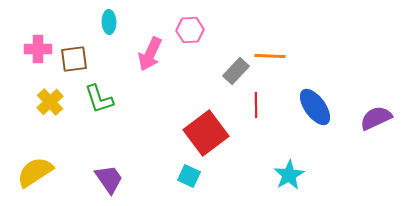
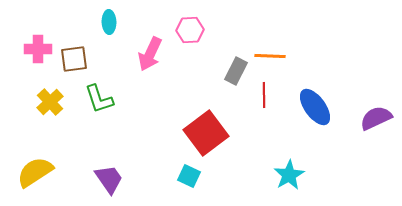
gray rectangle: rotated 16 degrees counterclockwise
red line: moved 8 px right, 10 px up
